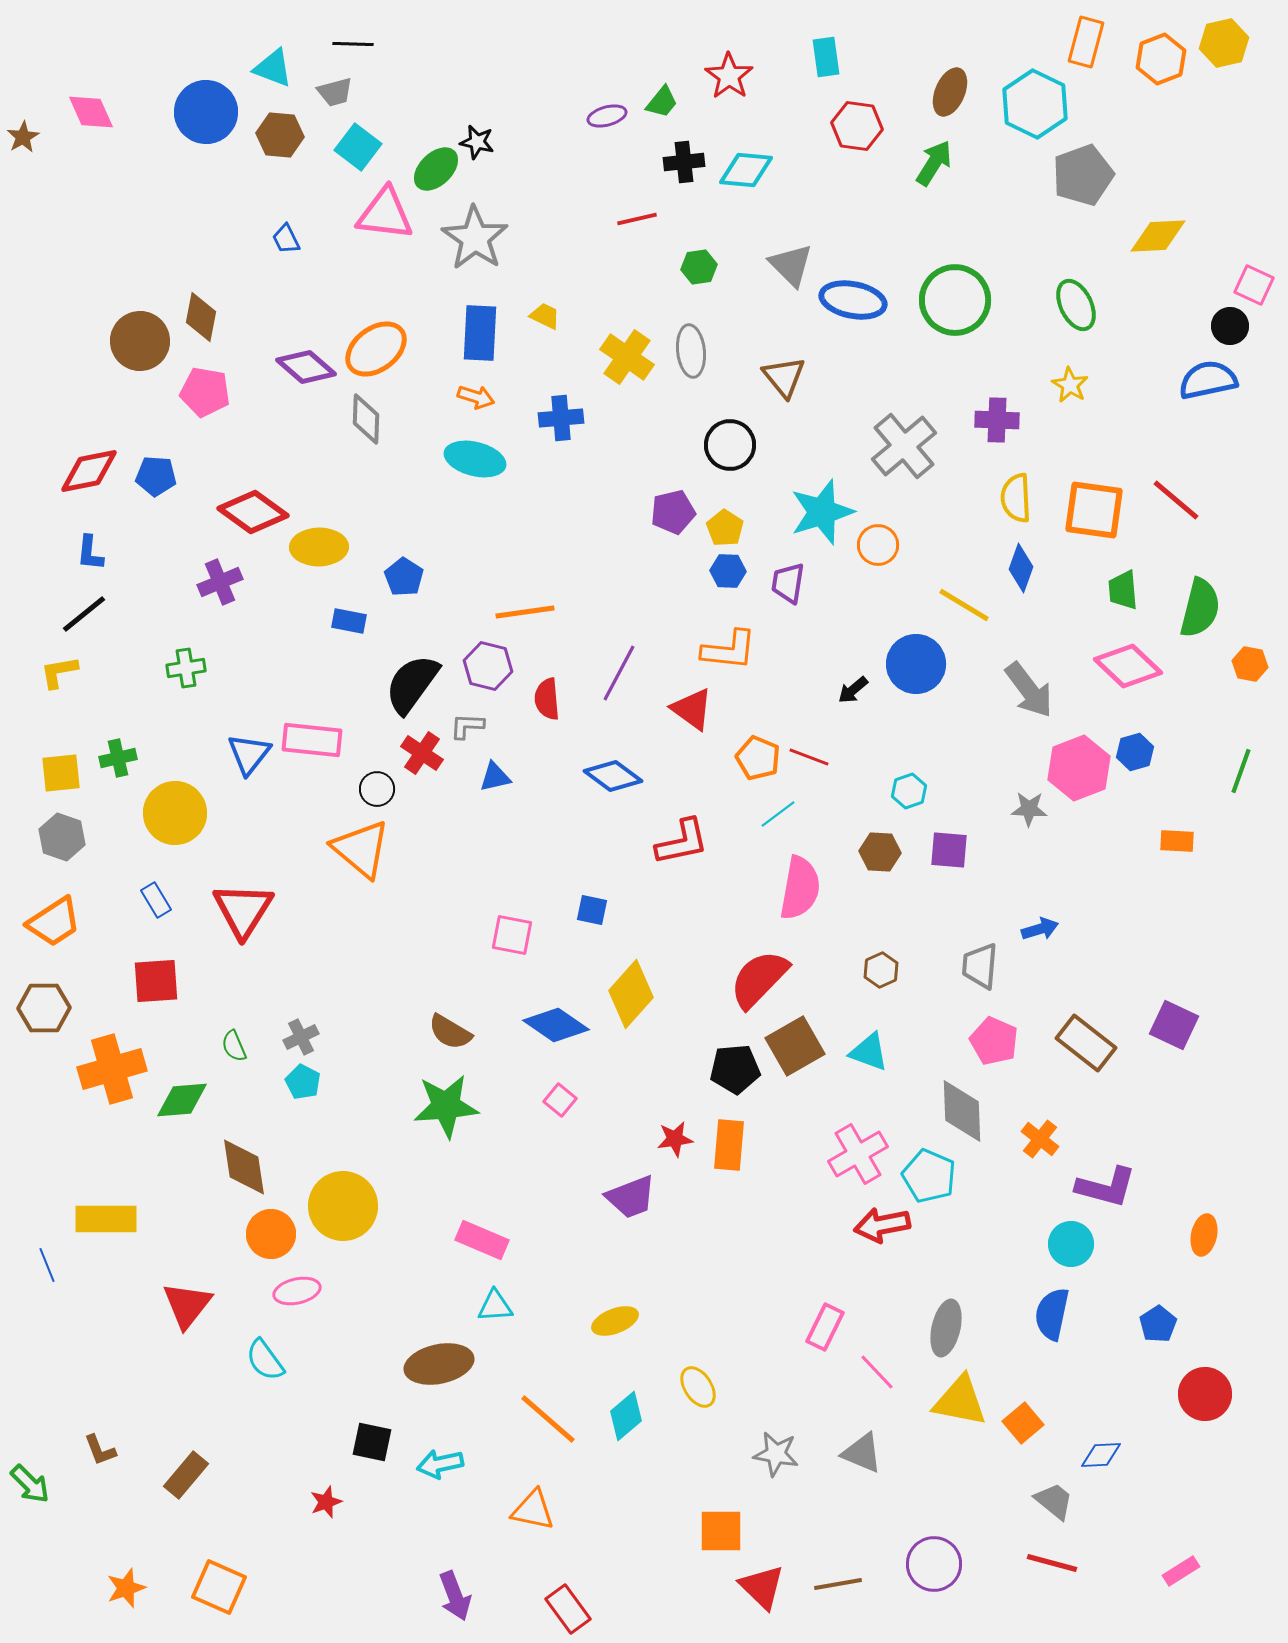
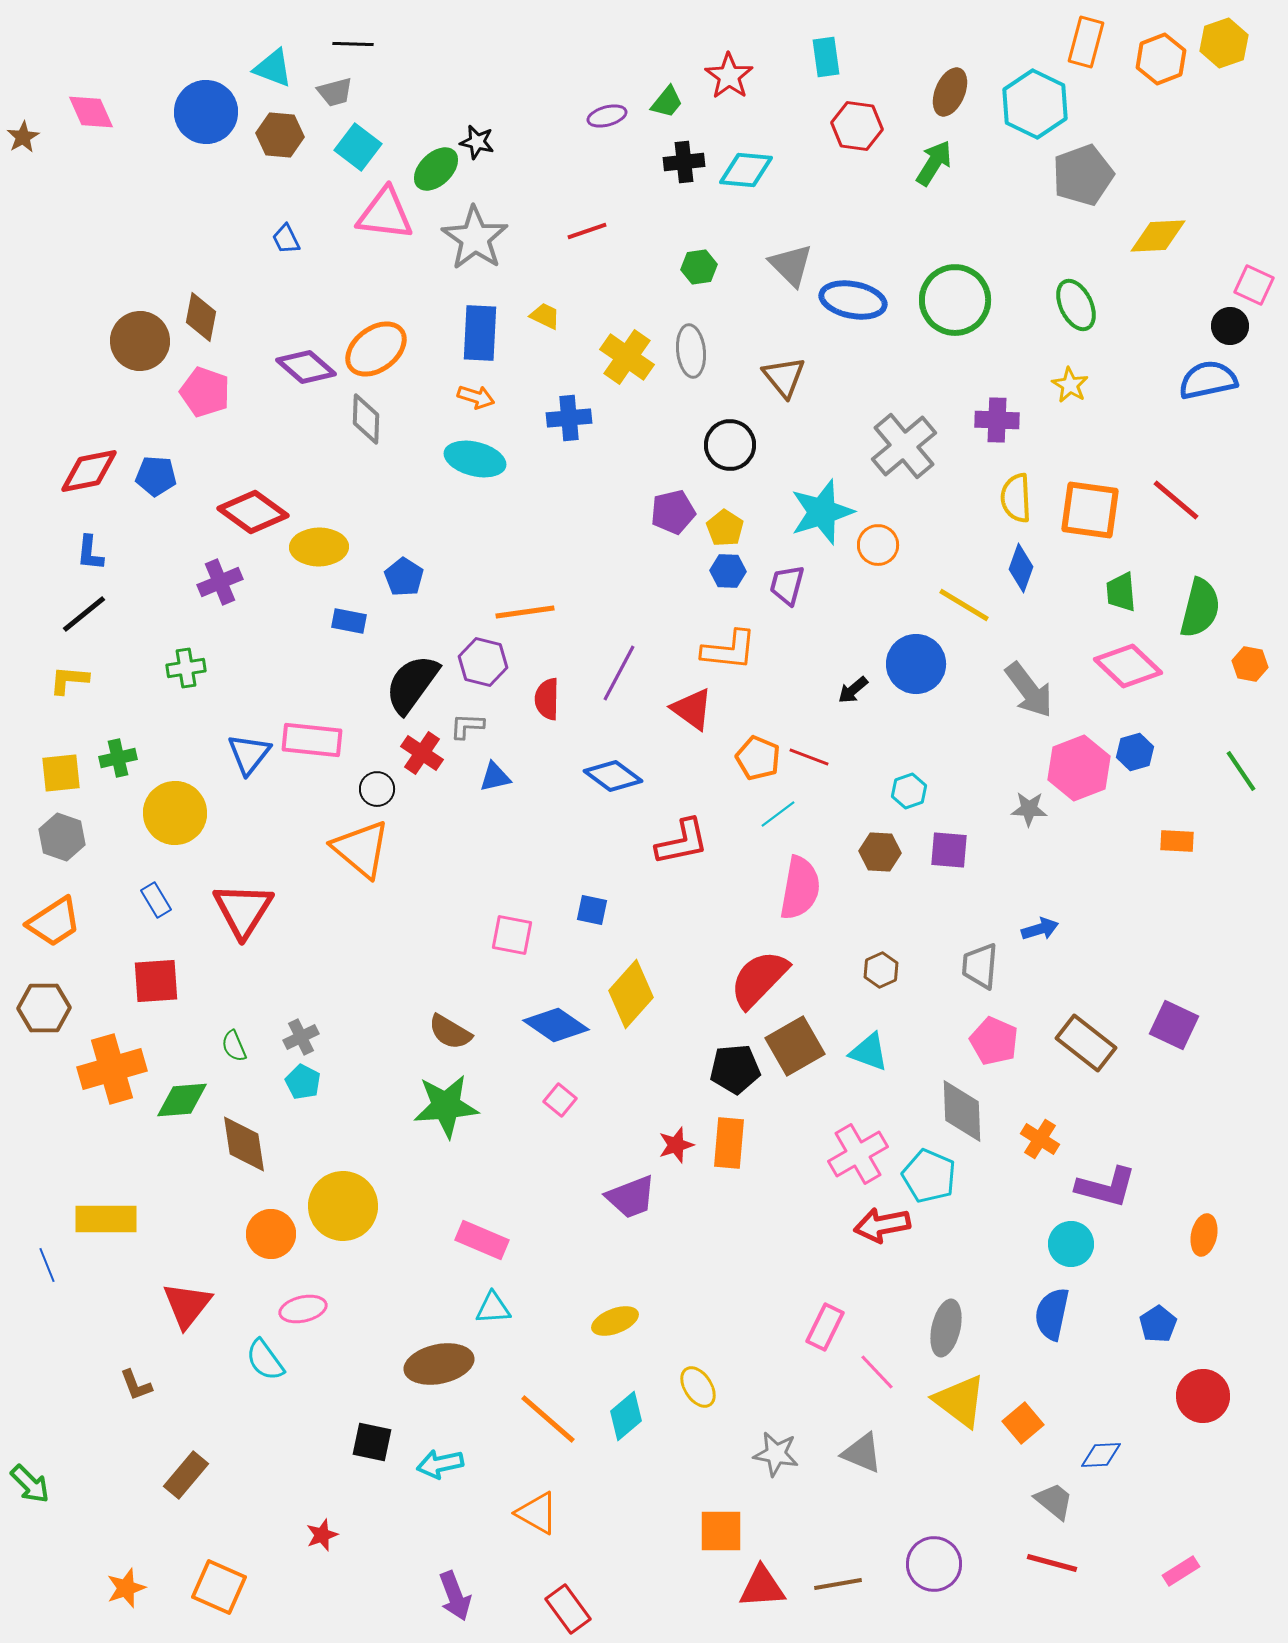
yellow hexagon at (1224, 43): rotated 6 degrees counterclockwise
green trapezoid at (662, 102): moved 5 px right
red line at (637, 219): moved 50 px left, 12 px down; rotated 6 degrees counterclockwise
pink pentagon at (205, 392): rotated 9 degrees clockwise
blue cross at (561, 418): moved 8 px right
orange square at (1094, 510): moved 4 px left
purple trapezoid at (788, 583): moved 1 px left, 2 px down; rotated 6 degrees clockwise
green trapezoid at (1123, 590): moved 2 px left, 2 px down
purple hexagon at (488, 666): moved 5 px left, 4 px up
yellow L-shape at (59, 672): moved 10 px right, 8 px down; rotated 15 degrees clockwise
red semicircle at (547, 699): rotated 6 degrees clockwise
green line at (1241, 771): rotated 54 degrees counterclockwise
red star at (675, 1139): moved 1 px right, 6 px down; rotated 9 degrees counterclockwise
orange cross at (1040, 1139): rotated 6 degrees counterclockwise
orange rectangle at (729, 1145): moved 2 px up
brown diamond at (244, 1167): moved 23 px up
pink ellipse at (297, 1291): moved 6 px right, 18 px down
cyan triangle at (495, 1306): moved 2 px left, 2 px down
red circle at (1205, 1394): moved 2 px left, 2 px down
yellow triangle at (960, 1401): rotated 26 degrees clockwise
brown L-shape at (100, 1450): moved 36 px right, 65 px up
red star at (326, 1502): moved 4 px left, 33 px down
orange triangle at (533, 1510): moved 4 px right, 3 px down; rotated 18 degrees clockwise
red triangle at (762, 1587): rotated 48 degrees counterclockwise
